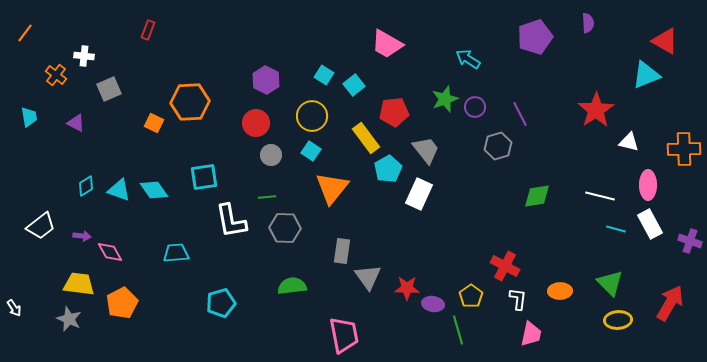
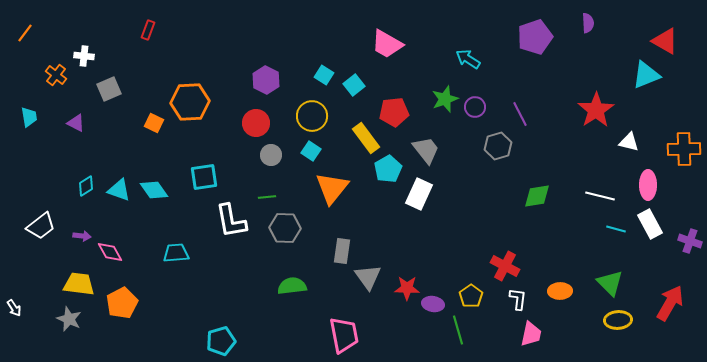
cyan pentagon at (221, 303): moved 38 px down
